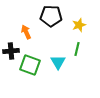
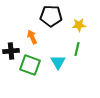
yellow star: rotated 16 degrees clockwise
orange arrow: moved 6 px right, 5 px down
